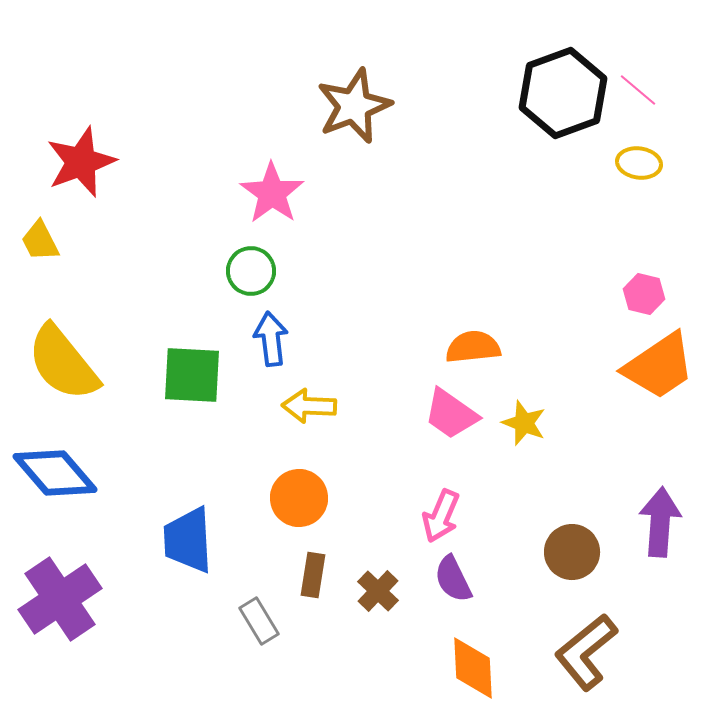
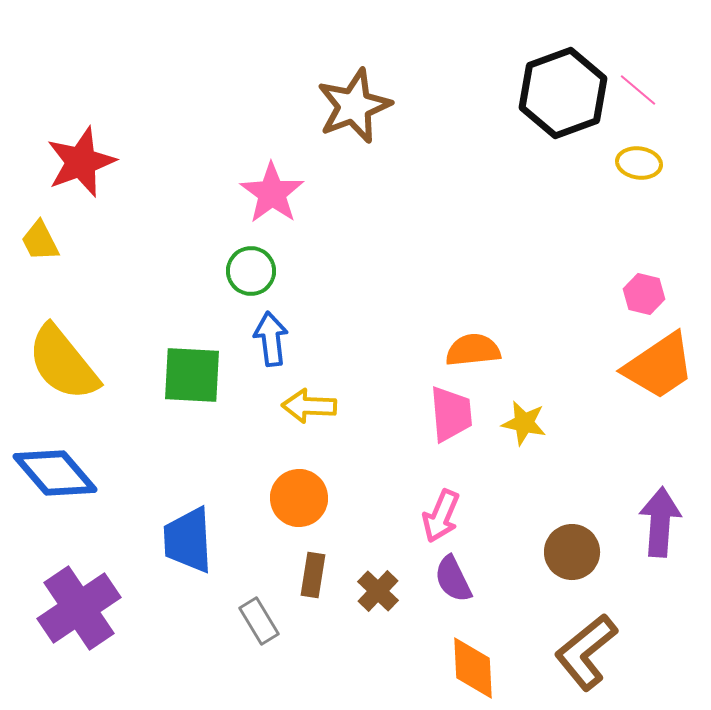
orange semicircle: moved 3 px down
pink trapezoid: rotated 130 degrees counterclockwise
yellow star: rotated 9 degrees counterclockwise
purple cross: moved 19 px right, 9 px down
